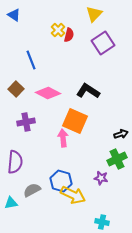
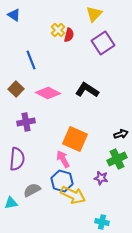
black L-shape: moved 1 px left, 1 px up
orange square: moved 18 px down
pink arrow: moved 21 px down; rotated 24 degrees counterclockwise
purple semicircle: moved 2 px right, 3 px up
blue hexagon: moved 1 px right
